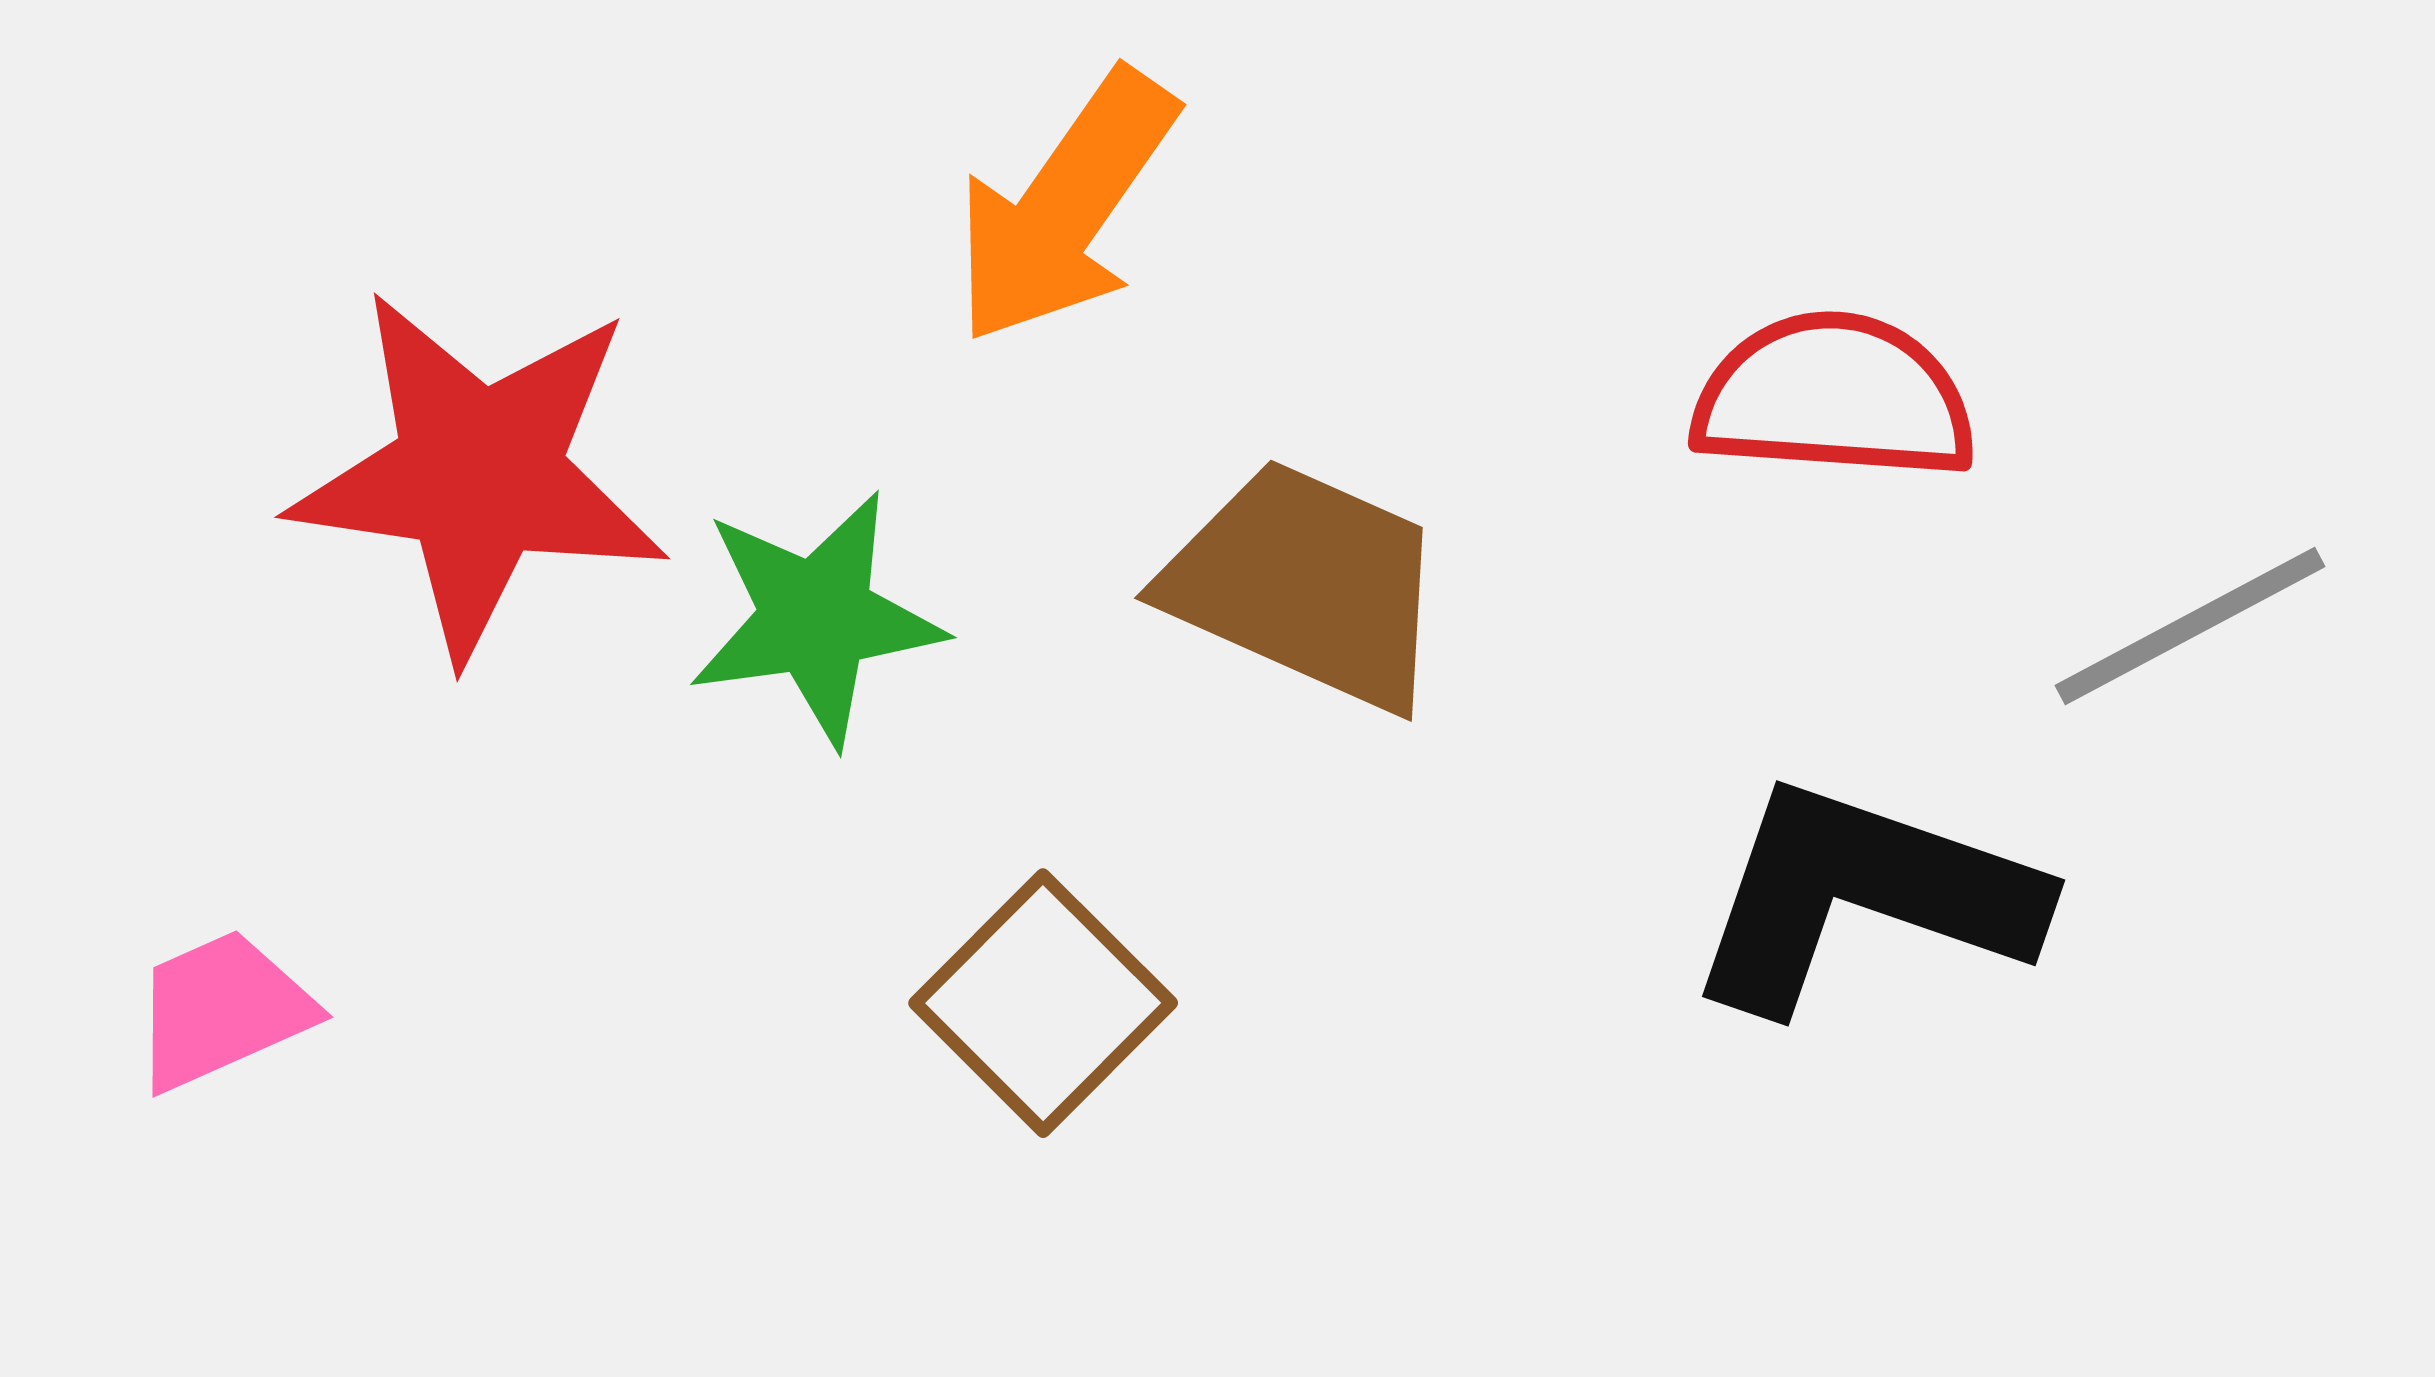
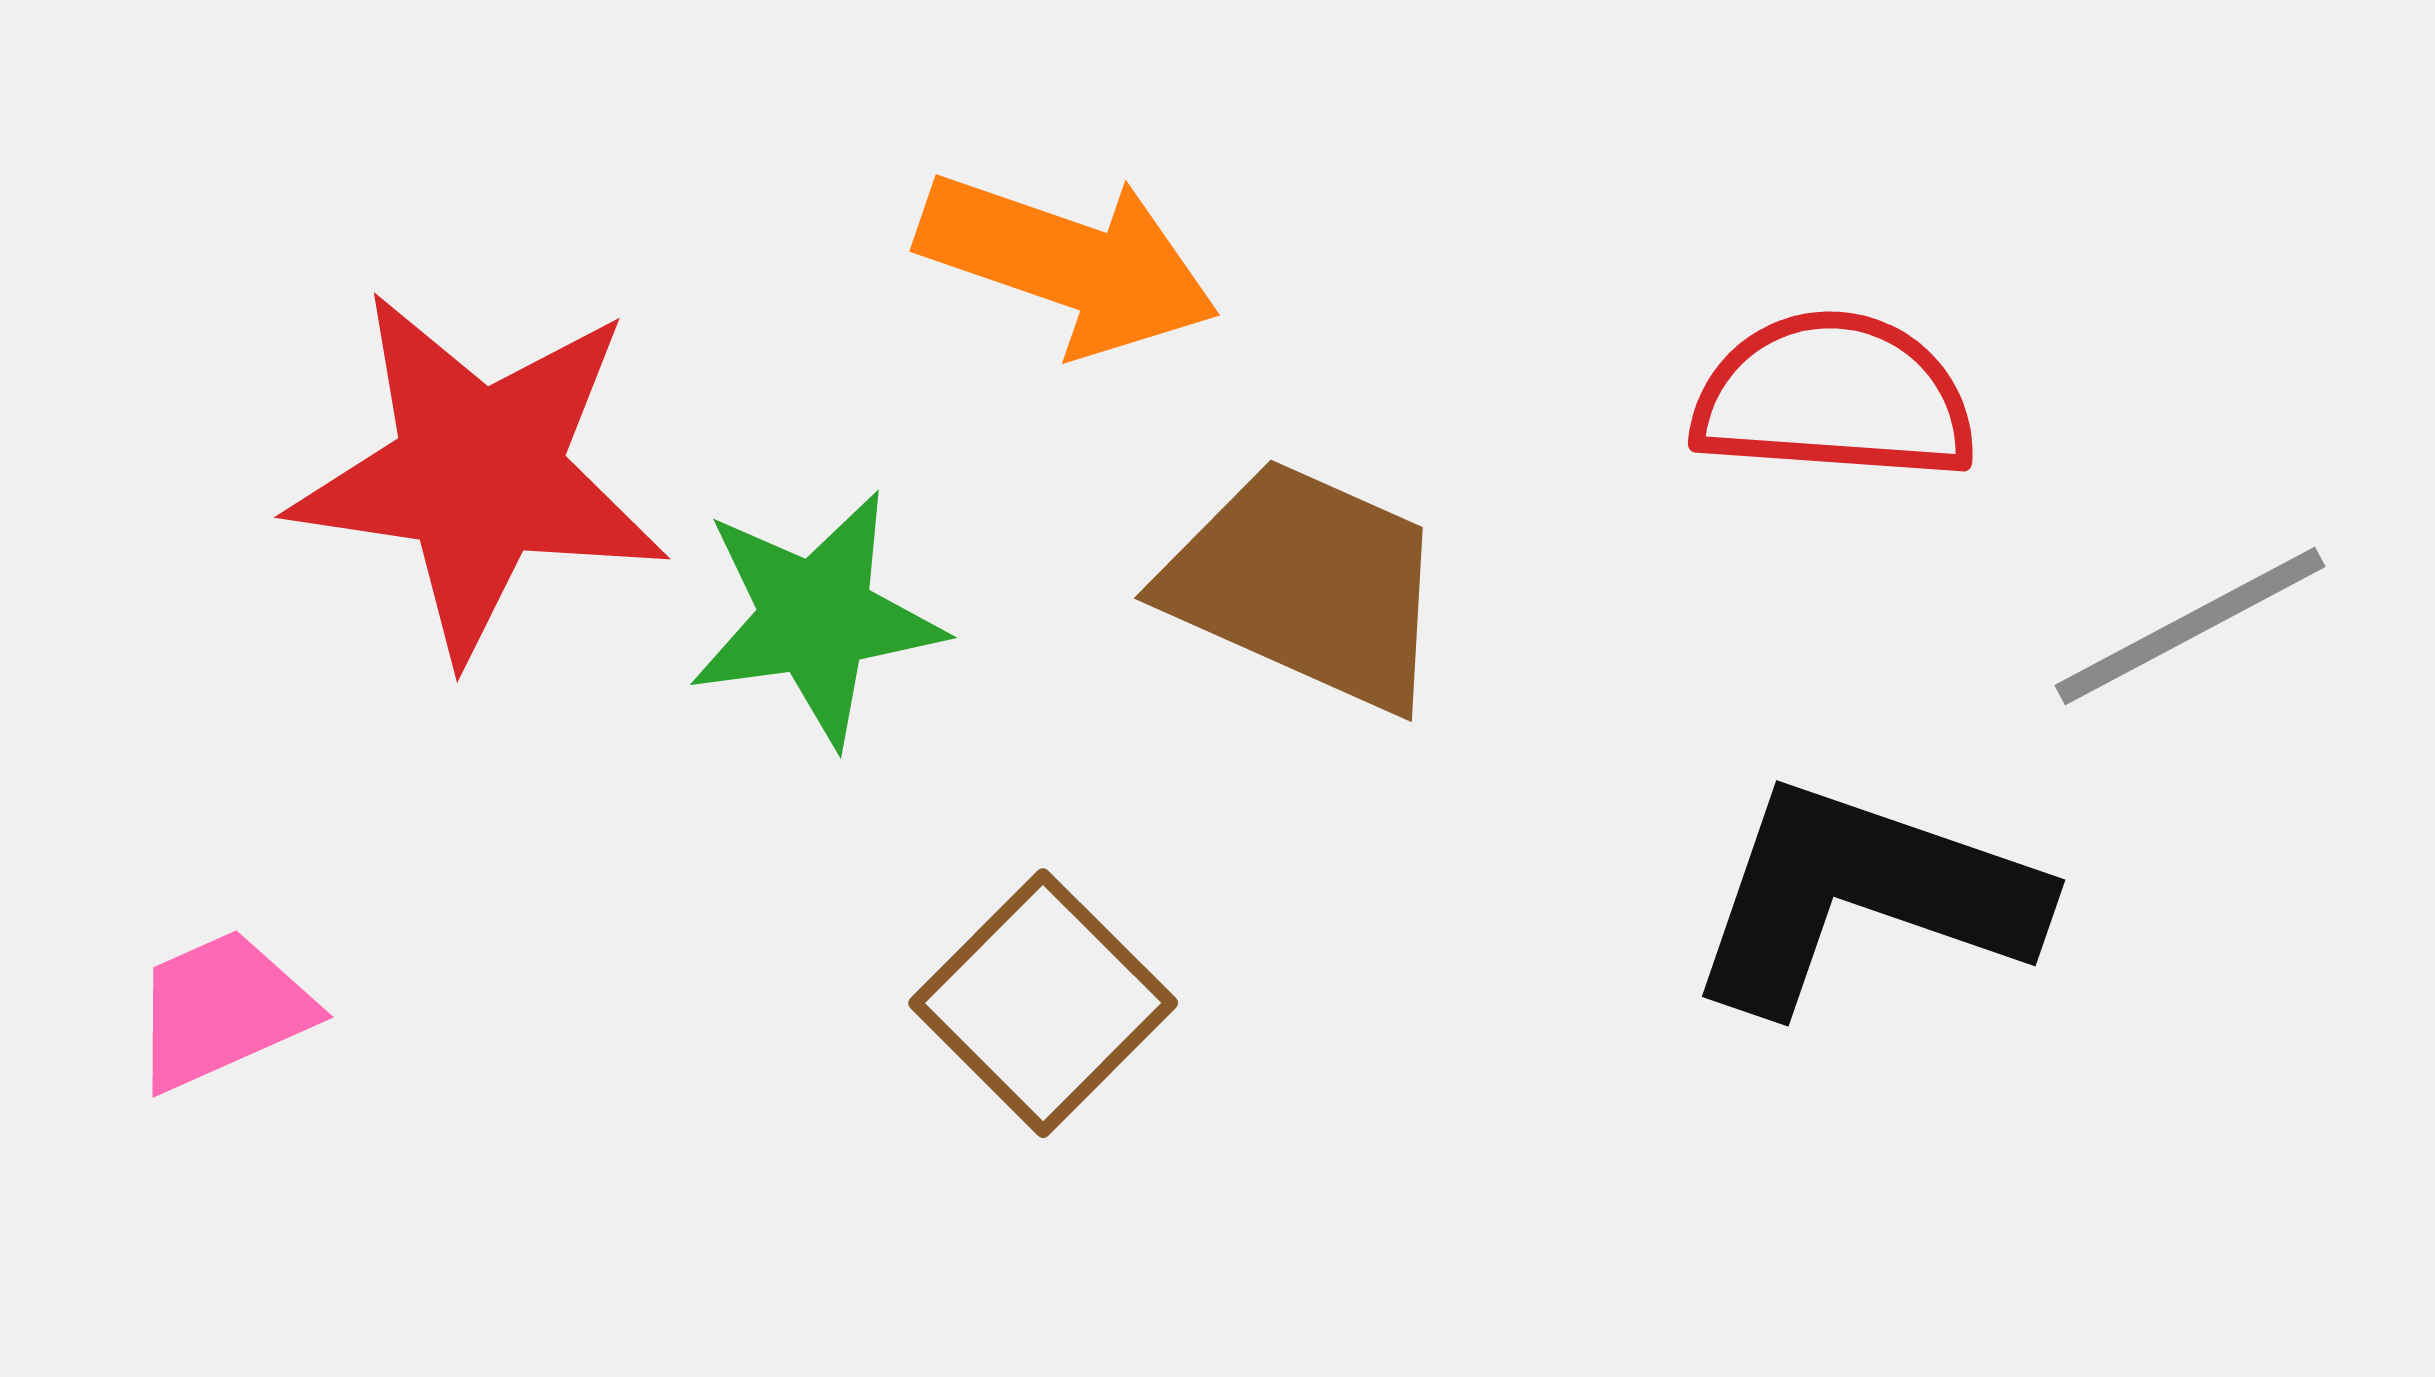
orange arrow: moved 3 px right, 56 px down; rotated 106 degrees counterclockwise
